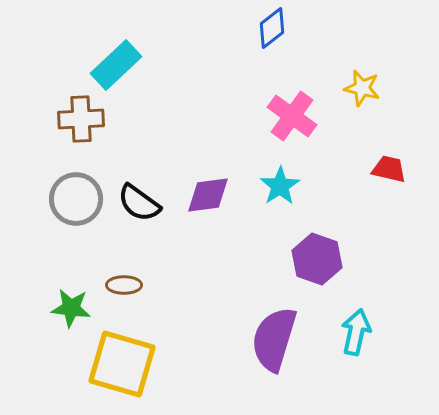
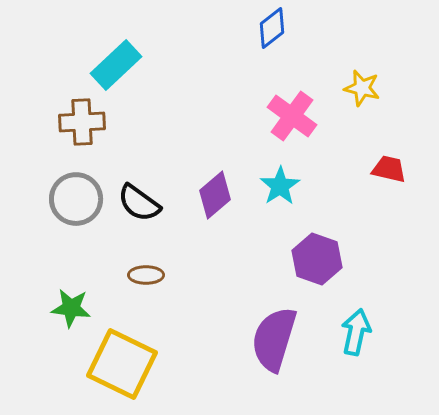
brown cross: moved 1 px right, 3 px down
purple diamond: moved 7 px right; rotated 33 degrees counterclockwise
brown ellipse: moved 22 px right, 10 px up
yellow square: rotated 10 degrees clockwise
